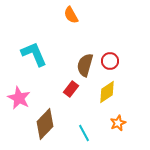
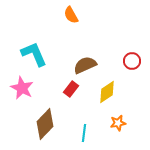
red circle: moved 22 px right
brown semicircle: rotated 50 degrees clockwise
pink star: moved 3 px right, 10 px up
orange star: rotated 14 degrees clockwise
cyan line: rotated 36 degrees clockwise
